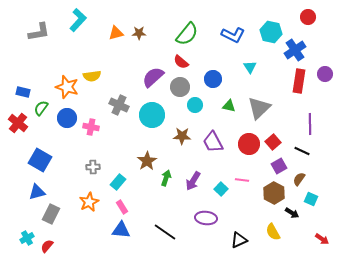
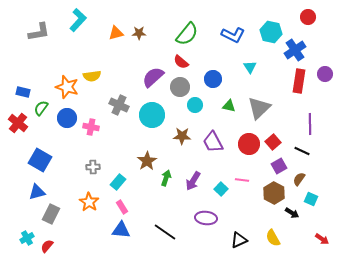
orange star at (89, 202): rotated 12 degrees counterclockwise
yellow semicircle at (273, 232): moved 6 px down
